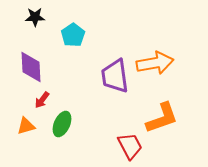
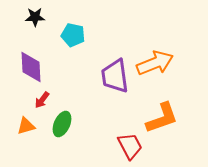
cyan pentagon: rotated 25 degrees counterclockwise
orange arrow: rotated 12 degrees counterclockwise
